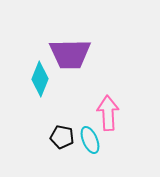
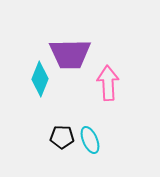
pink arrow: moved 30 px up
black pentagon: rotated 10 degrees counterclockwise
